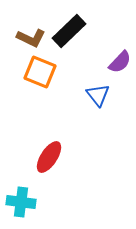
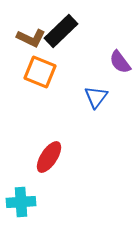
black rectangle: moved 8 px left
purple semicircle: rotated 100 degrees clockwise
blue triangle: moved 2 px left, 2 px down; rotated 15 degrees clockwise
cyan cross: rotated 12 degrees counterclockwise
